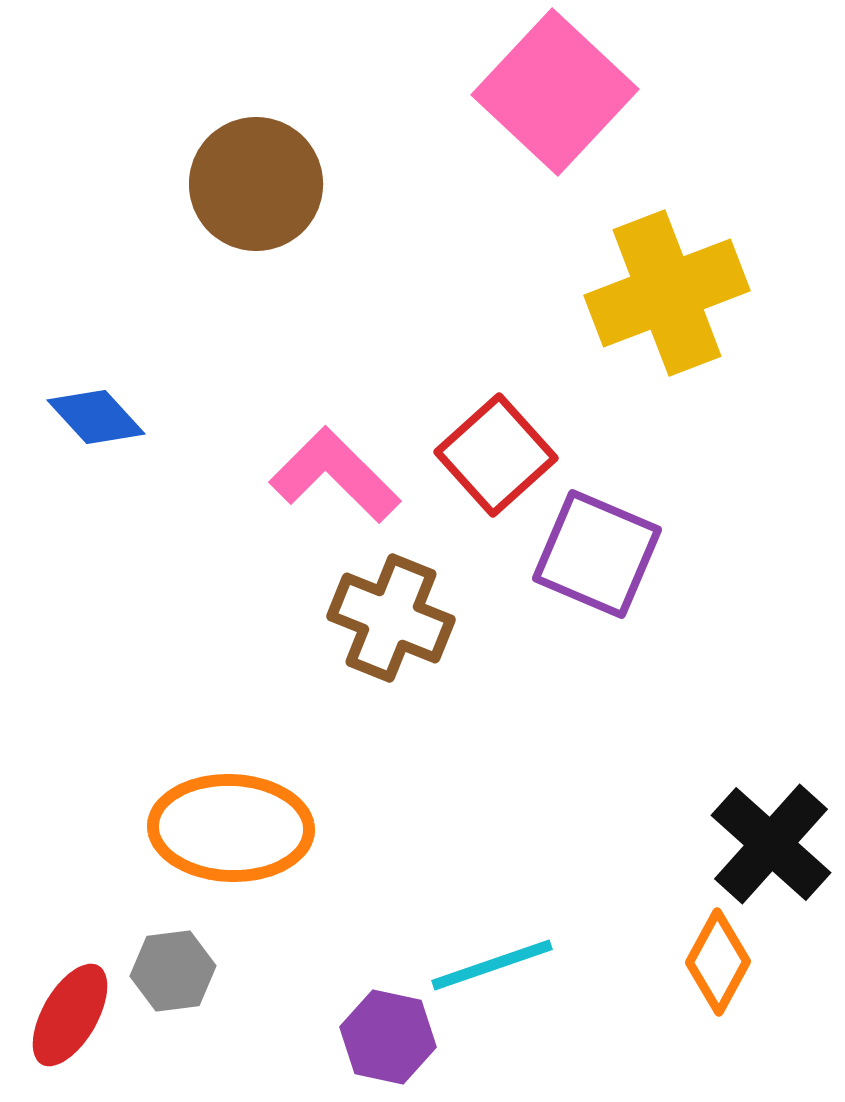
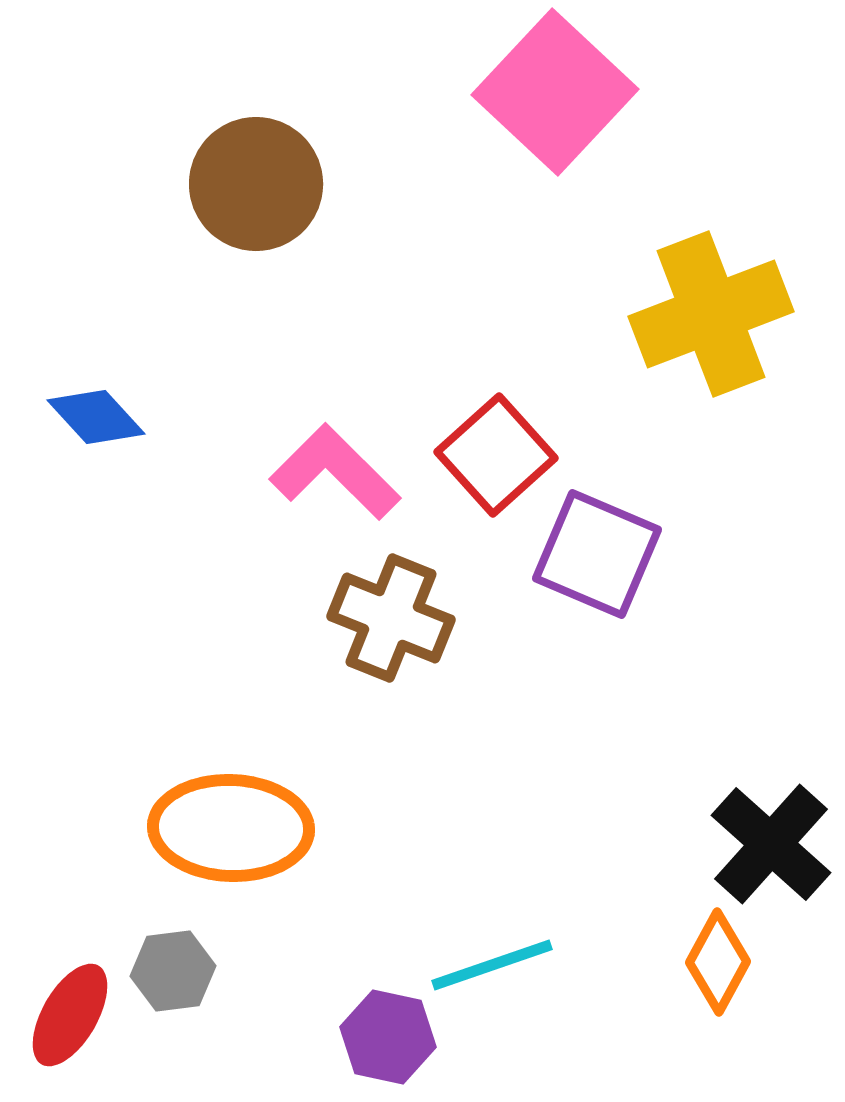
yellow cross: moved 44 px right, 21 px down
pink L-shape: moved 3 px up
